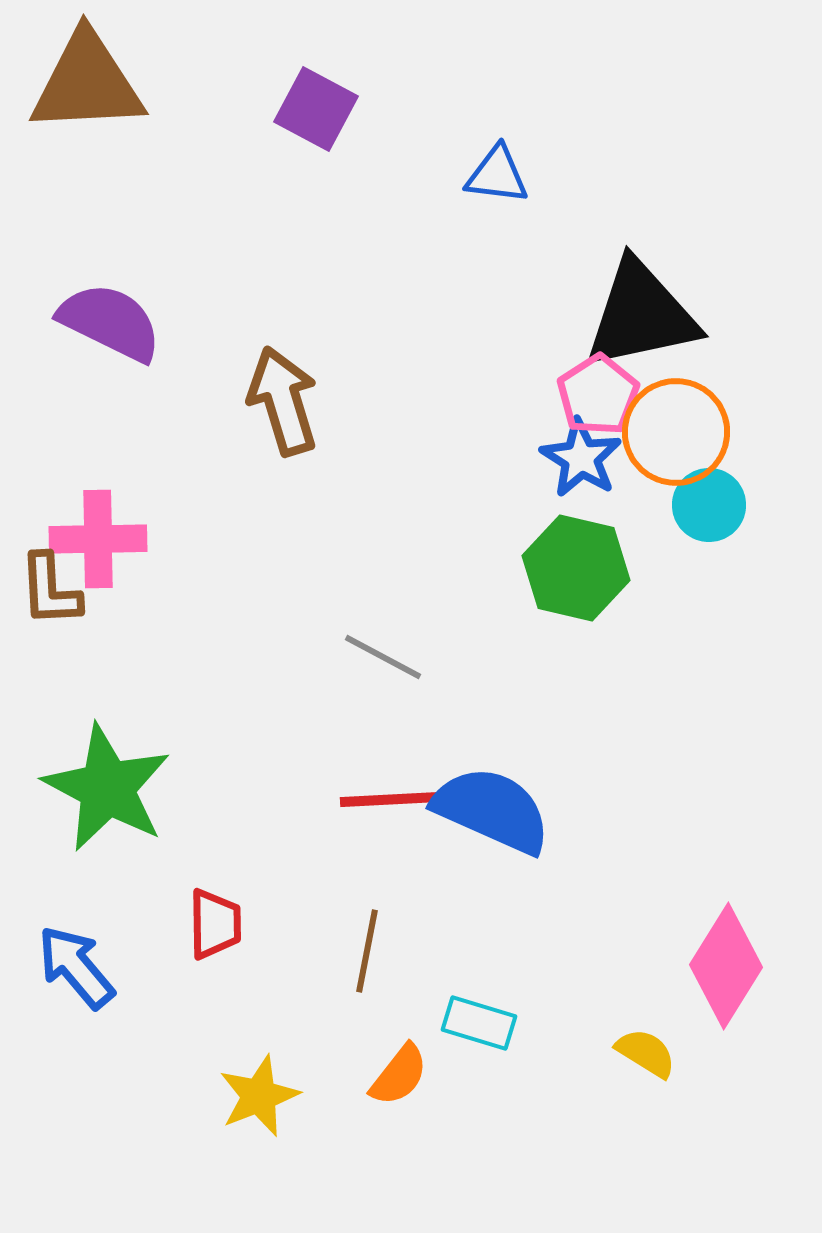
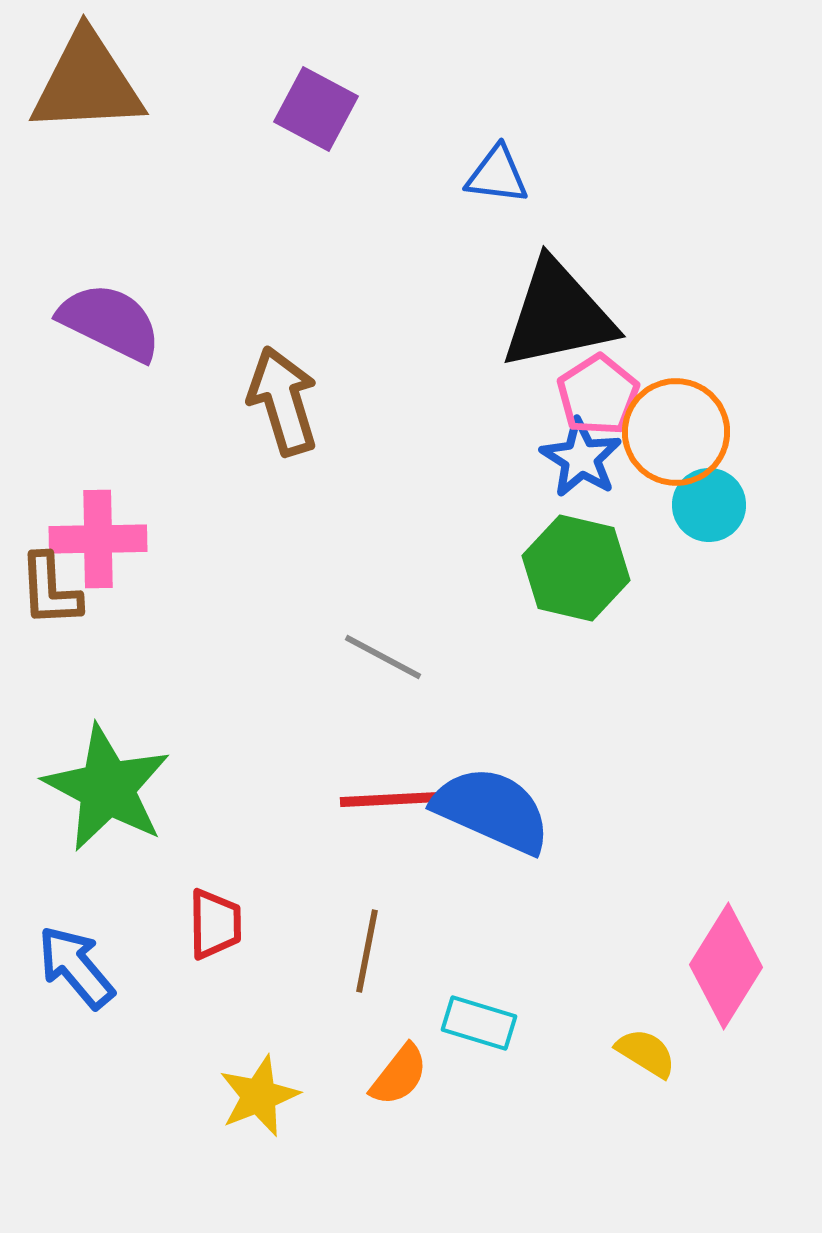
black triangle: moved 83 px left
